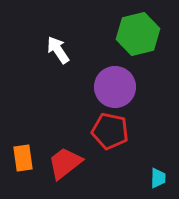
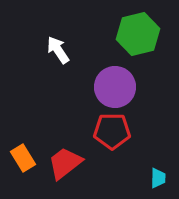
red pentagon: moved 2 px right; rotated 12 degrees counterclockwise
orange rectangle: rotated 24 degrees counterclockwise
